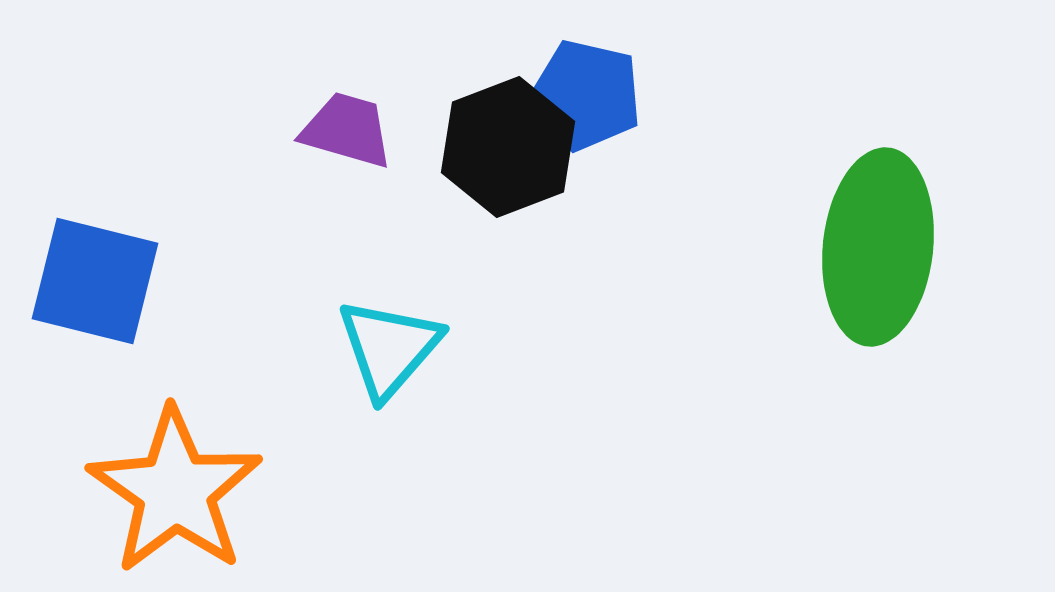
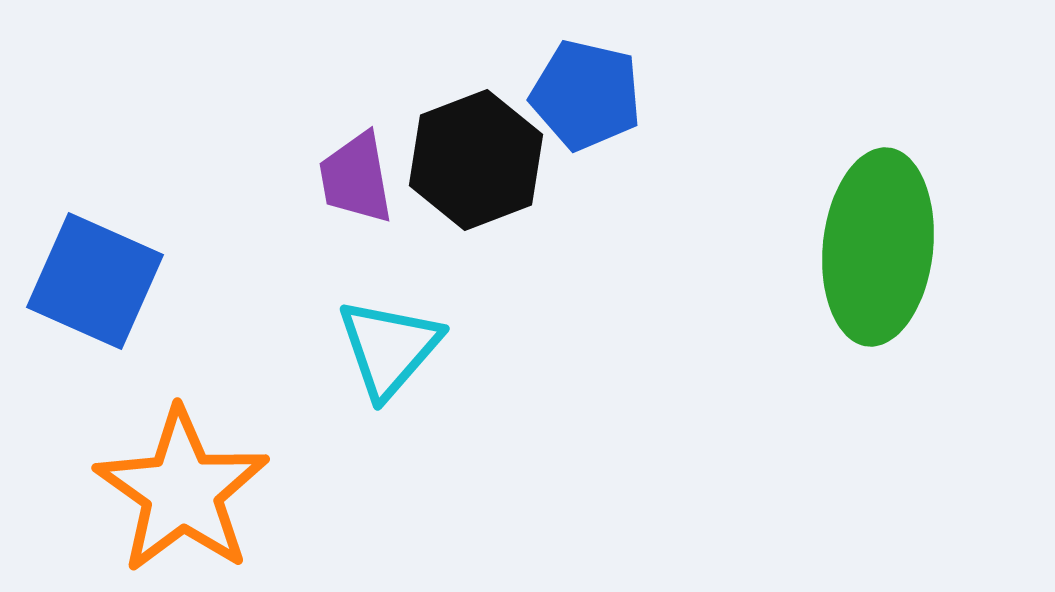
purple trapezoid: moved 9 px right, 48 px down; rotated 116 degrees counterclockwise
black hexagon: moved 32 px left, 13 px down
blue square: rotated 10 degrees clockwise
orange star: moved 7 px right
